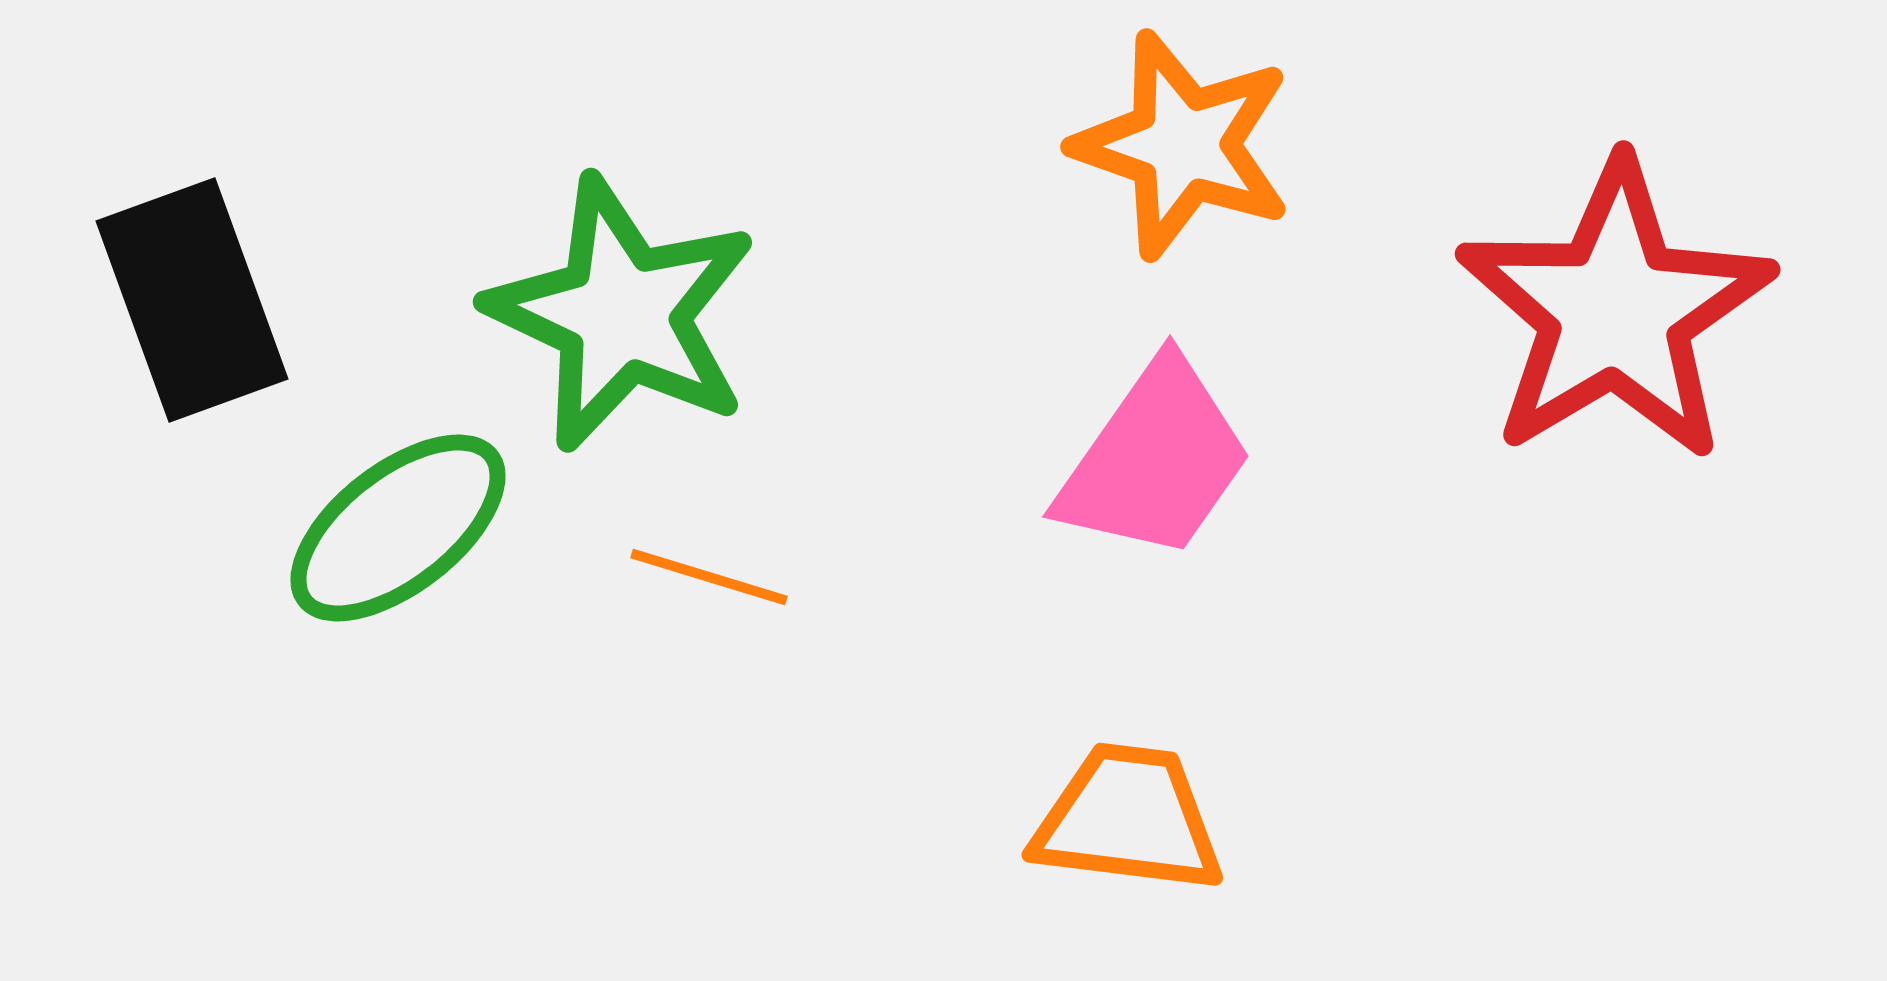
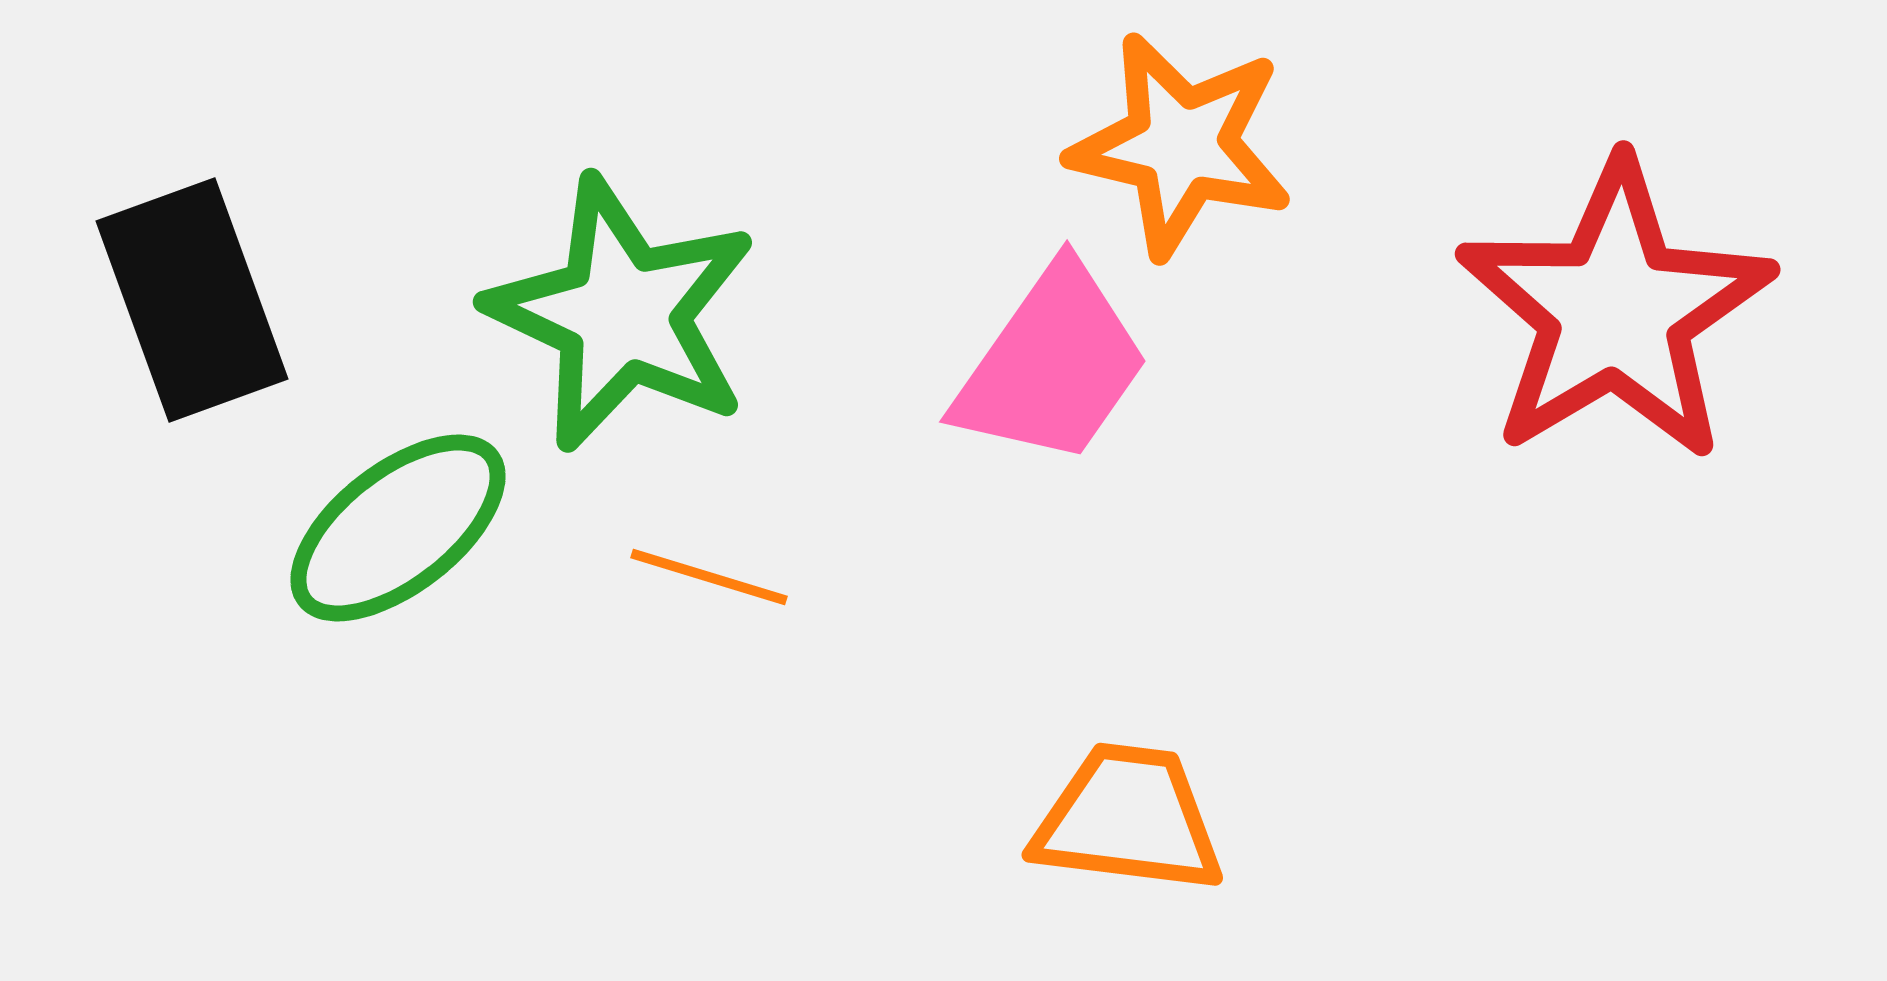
orange star: moved 2 px left; rotated 6 degrees counterclockwise
pink trapezoid: moved 103 px left, 95 px up
